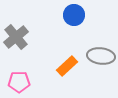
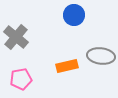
gray cross: rotated 10 degrees counterclockwise
orange rectangle: rotated 30 degrees clockwise
pink pentagon: moved 2 px right, 3 px up; rotated 10 degrees counterclockwise
